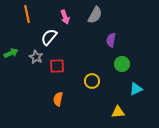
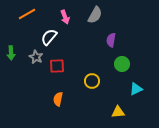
orange line: rotated 72 degrees clockwise
green arrow: rotated 112 degrees clockwise
